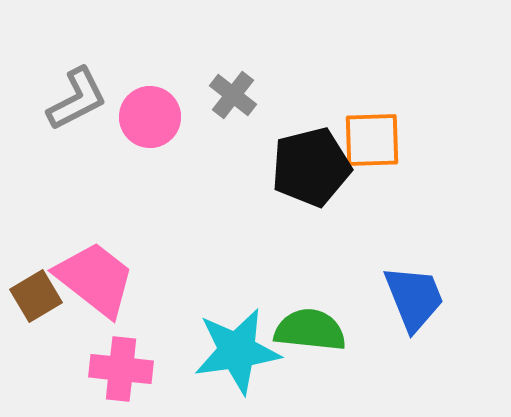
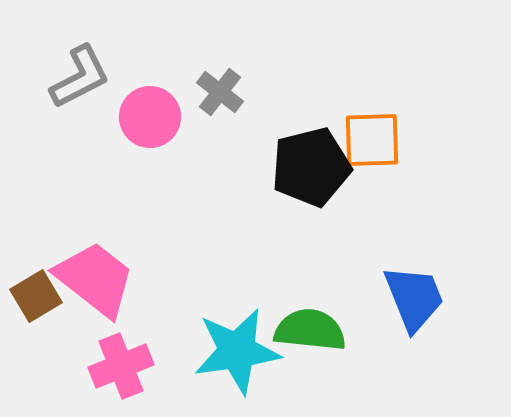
gray cross: moved 13 px left, 3 px up
gray L-shape: moved 3 px right, 22 px up
pink cross: moved 3 px up; rotated 28 degrees counterclockwise
